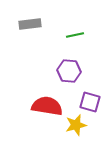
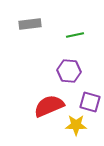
red semicircle: moved 2 px right; rotated 32 degrees counterclockwise
yellow star: rotated 15 degrees clockwise
